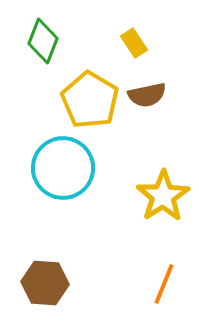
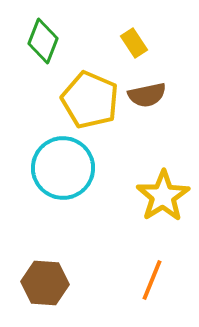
yellow pentagon: rotated 8 degrees counterclockwise
orange line: moved 12 px left, 4 px up
